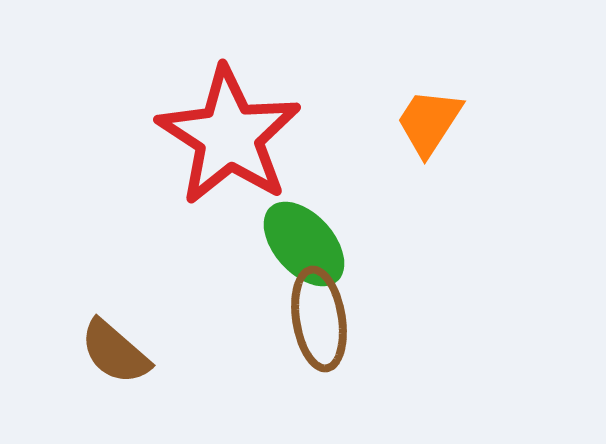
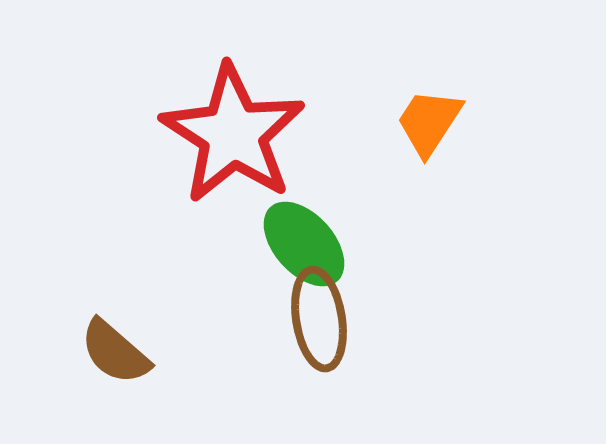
red star: moved 4 px right, 2 px up
